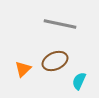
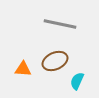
orange triangle: rotated 48 degrees clockwise
cyan semicircle: moved 2 px left
